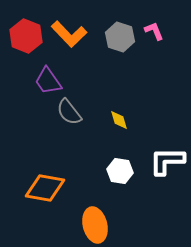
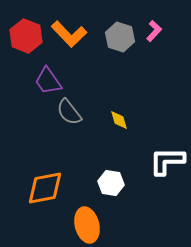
pink L-shape: rotated 65 degrees clockwise
white hexagon: moved 9 px left, 12 px down
orange diamond: rotated 21 degrees counterclockwise
orange ellipse: moved 8 px left
